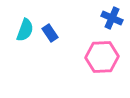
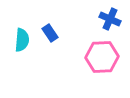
blue cross: moved 2 px left, 1 px down
cyan semicircle: moved 3 px left, 10 px down; rotated 15 degrees counterclockwise
